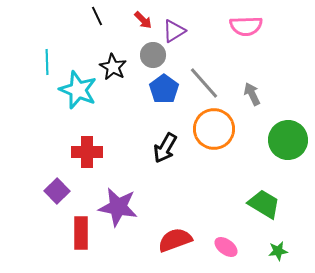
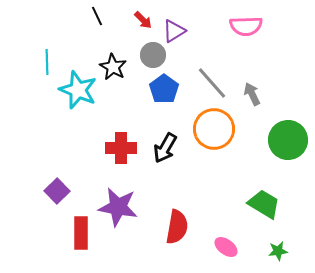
gray line: moved 8 px right
red cross: moved 34 px right, 4 px up
red semicircle: moved 2 px right, 13 px up; rotated 120 degrees clockwise
